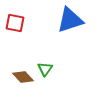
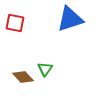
blue triangle: moved 1 px up
